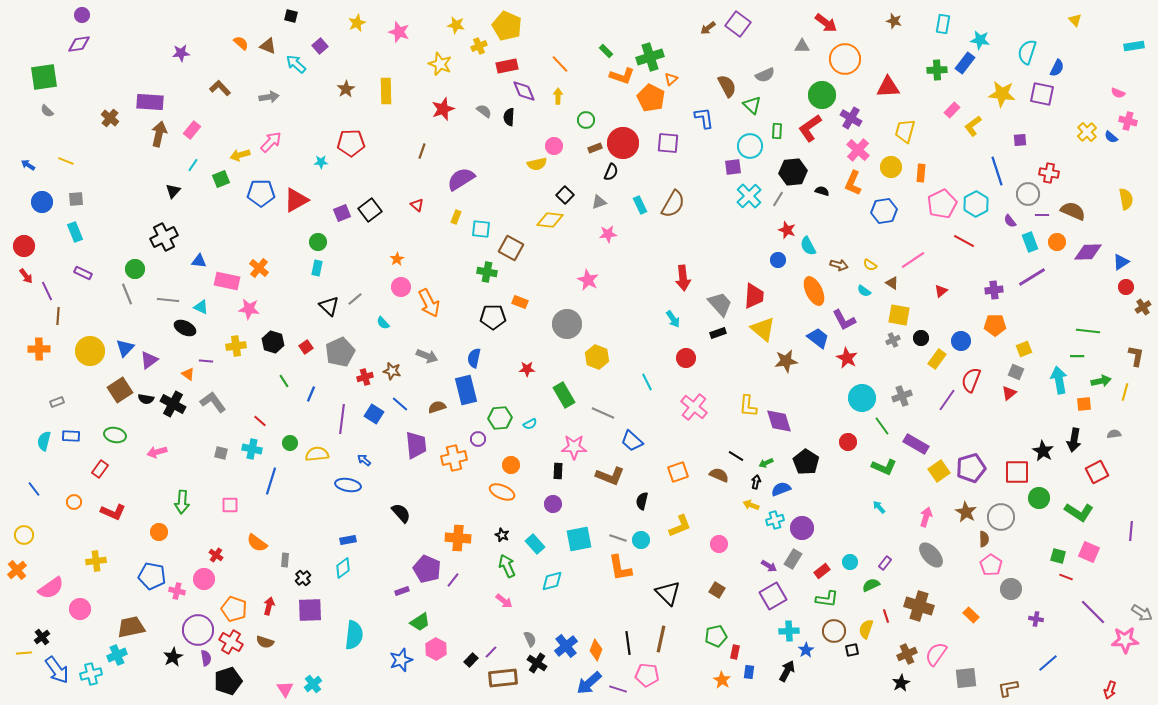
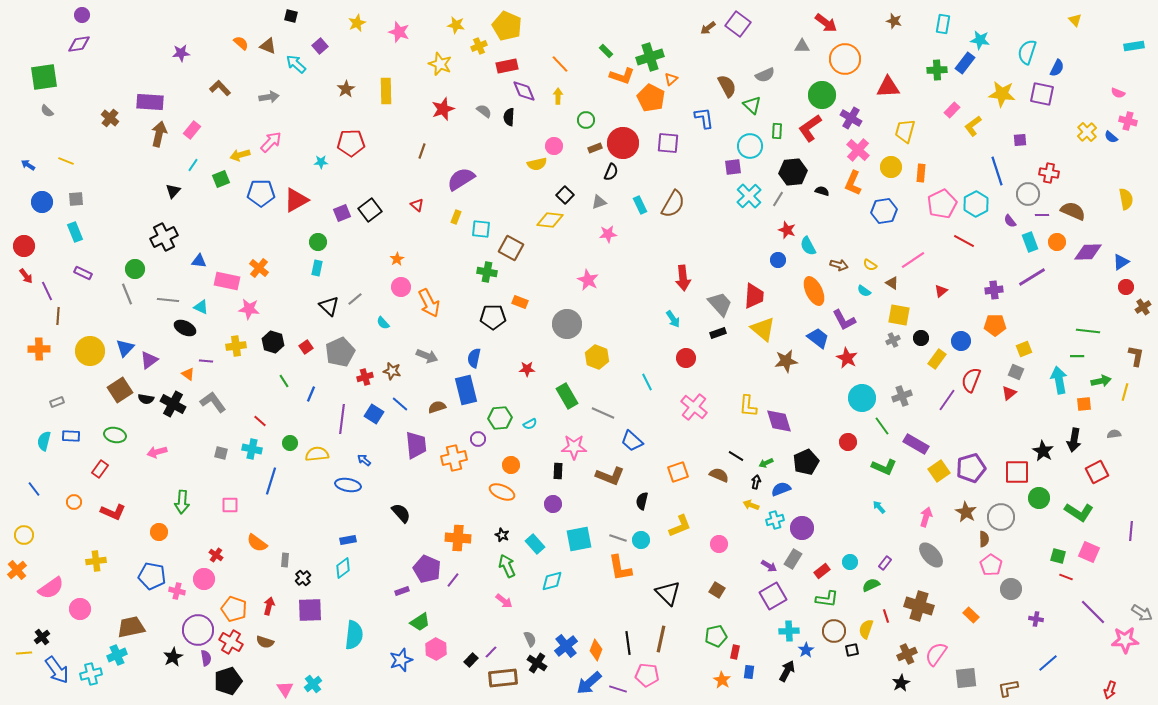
green rectangle at (564, 395): moved 3 px right, 1 px down
black pentagon at (806, 462): rotated 15 degrees clockwise
